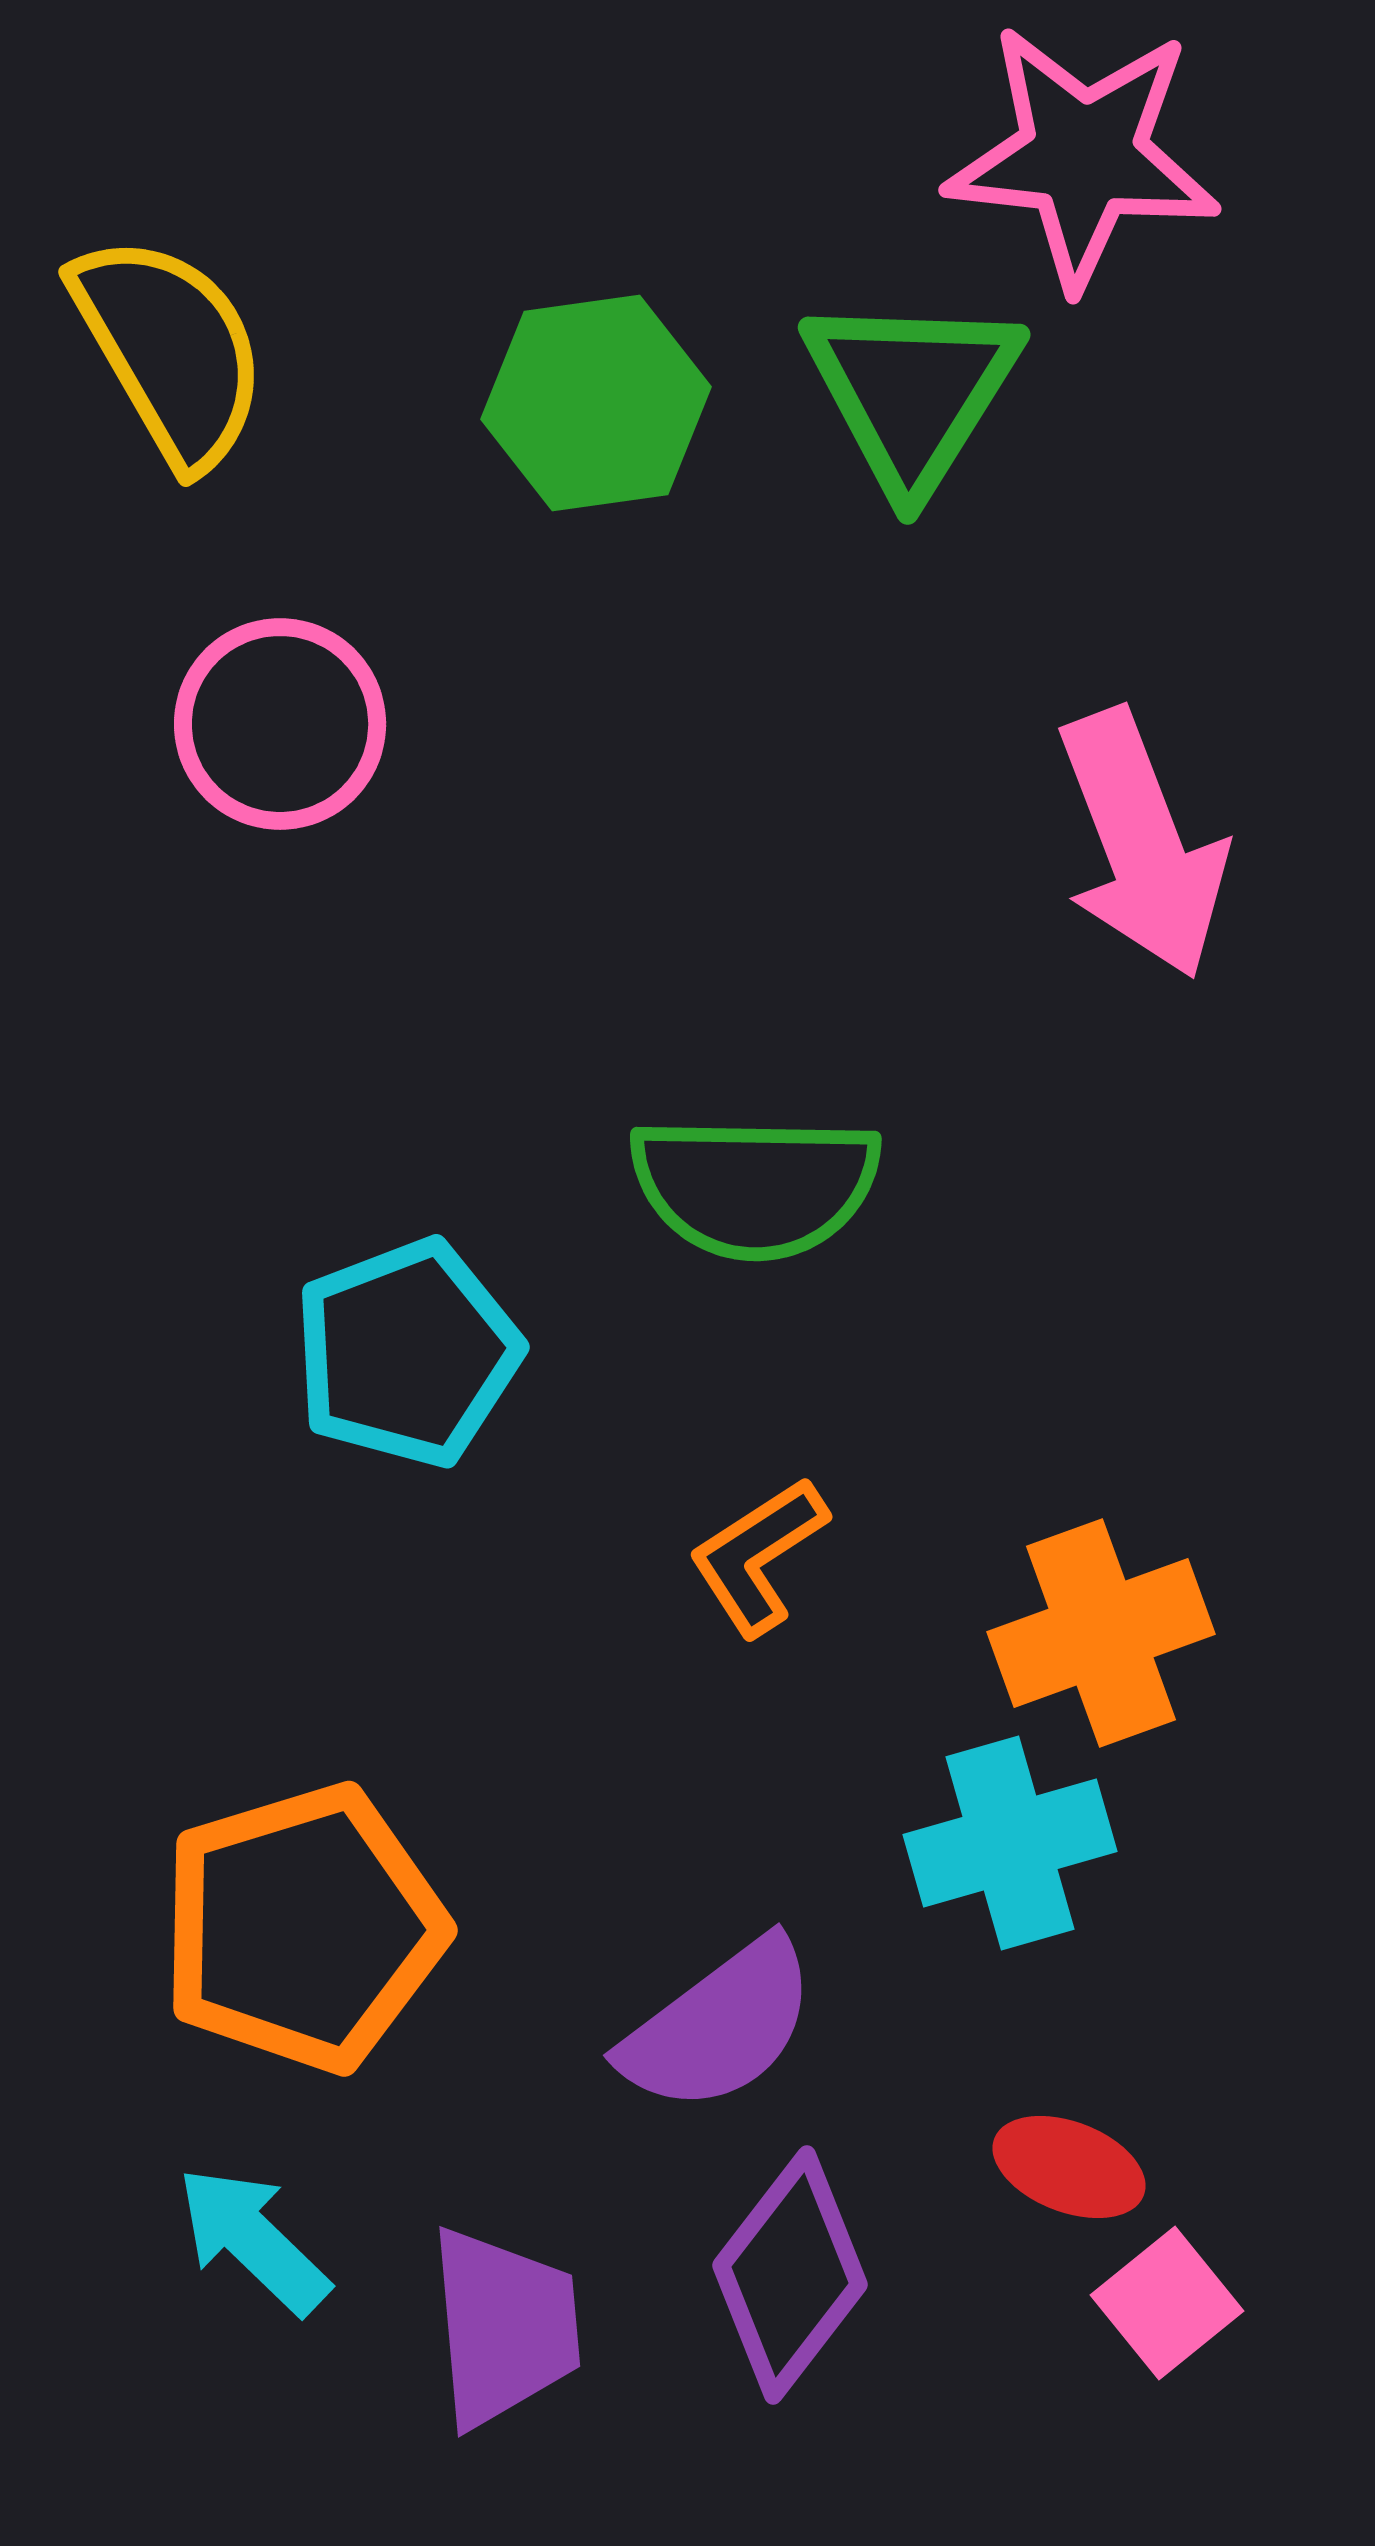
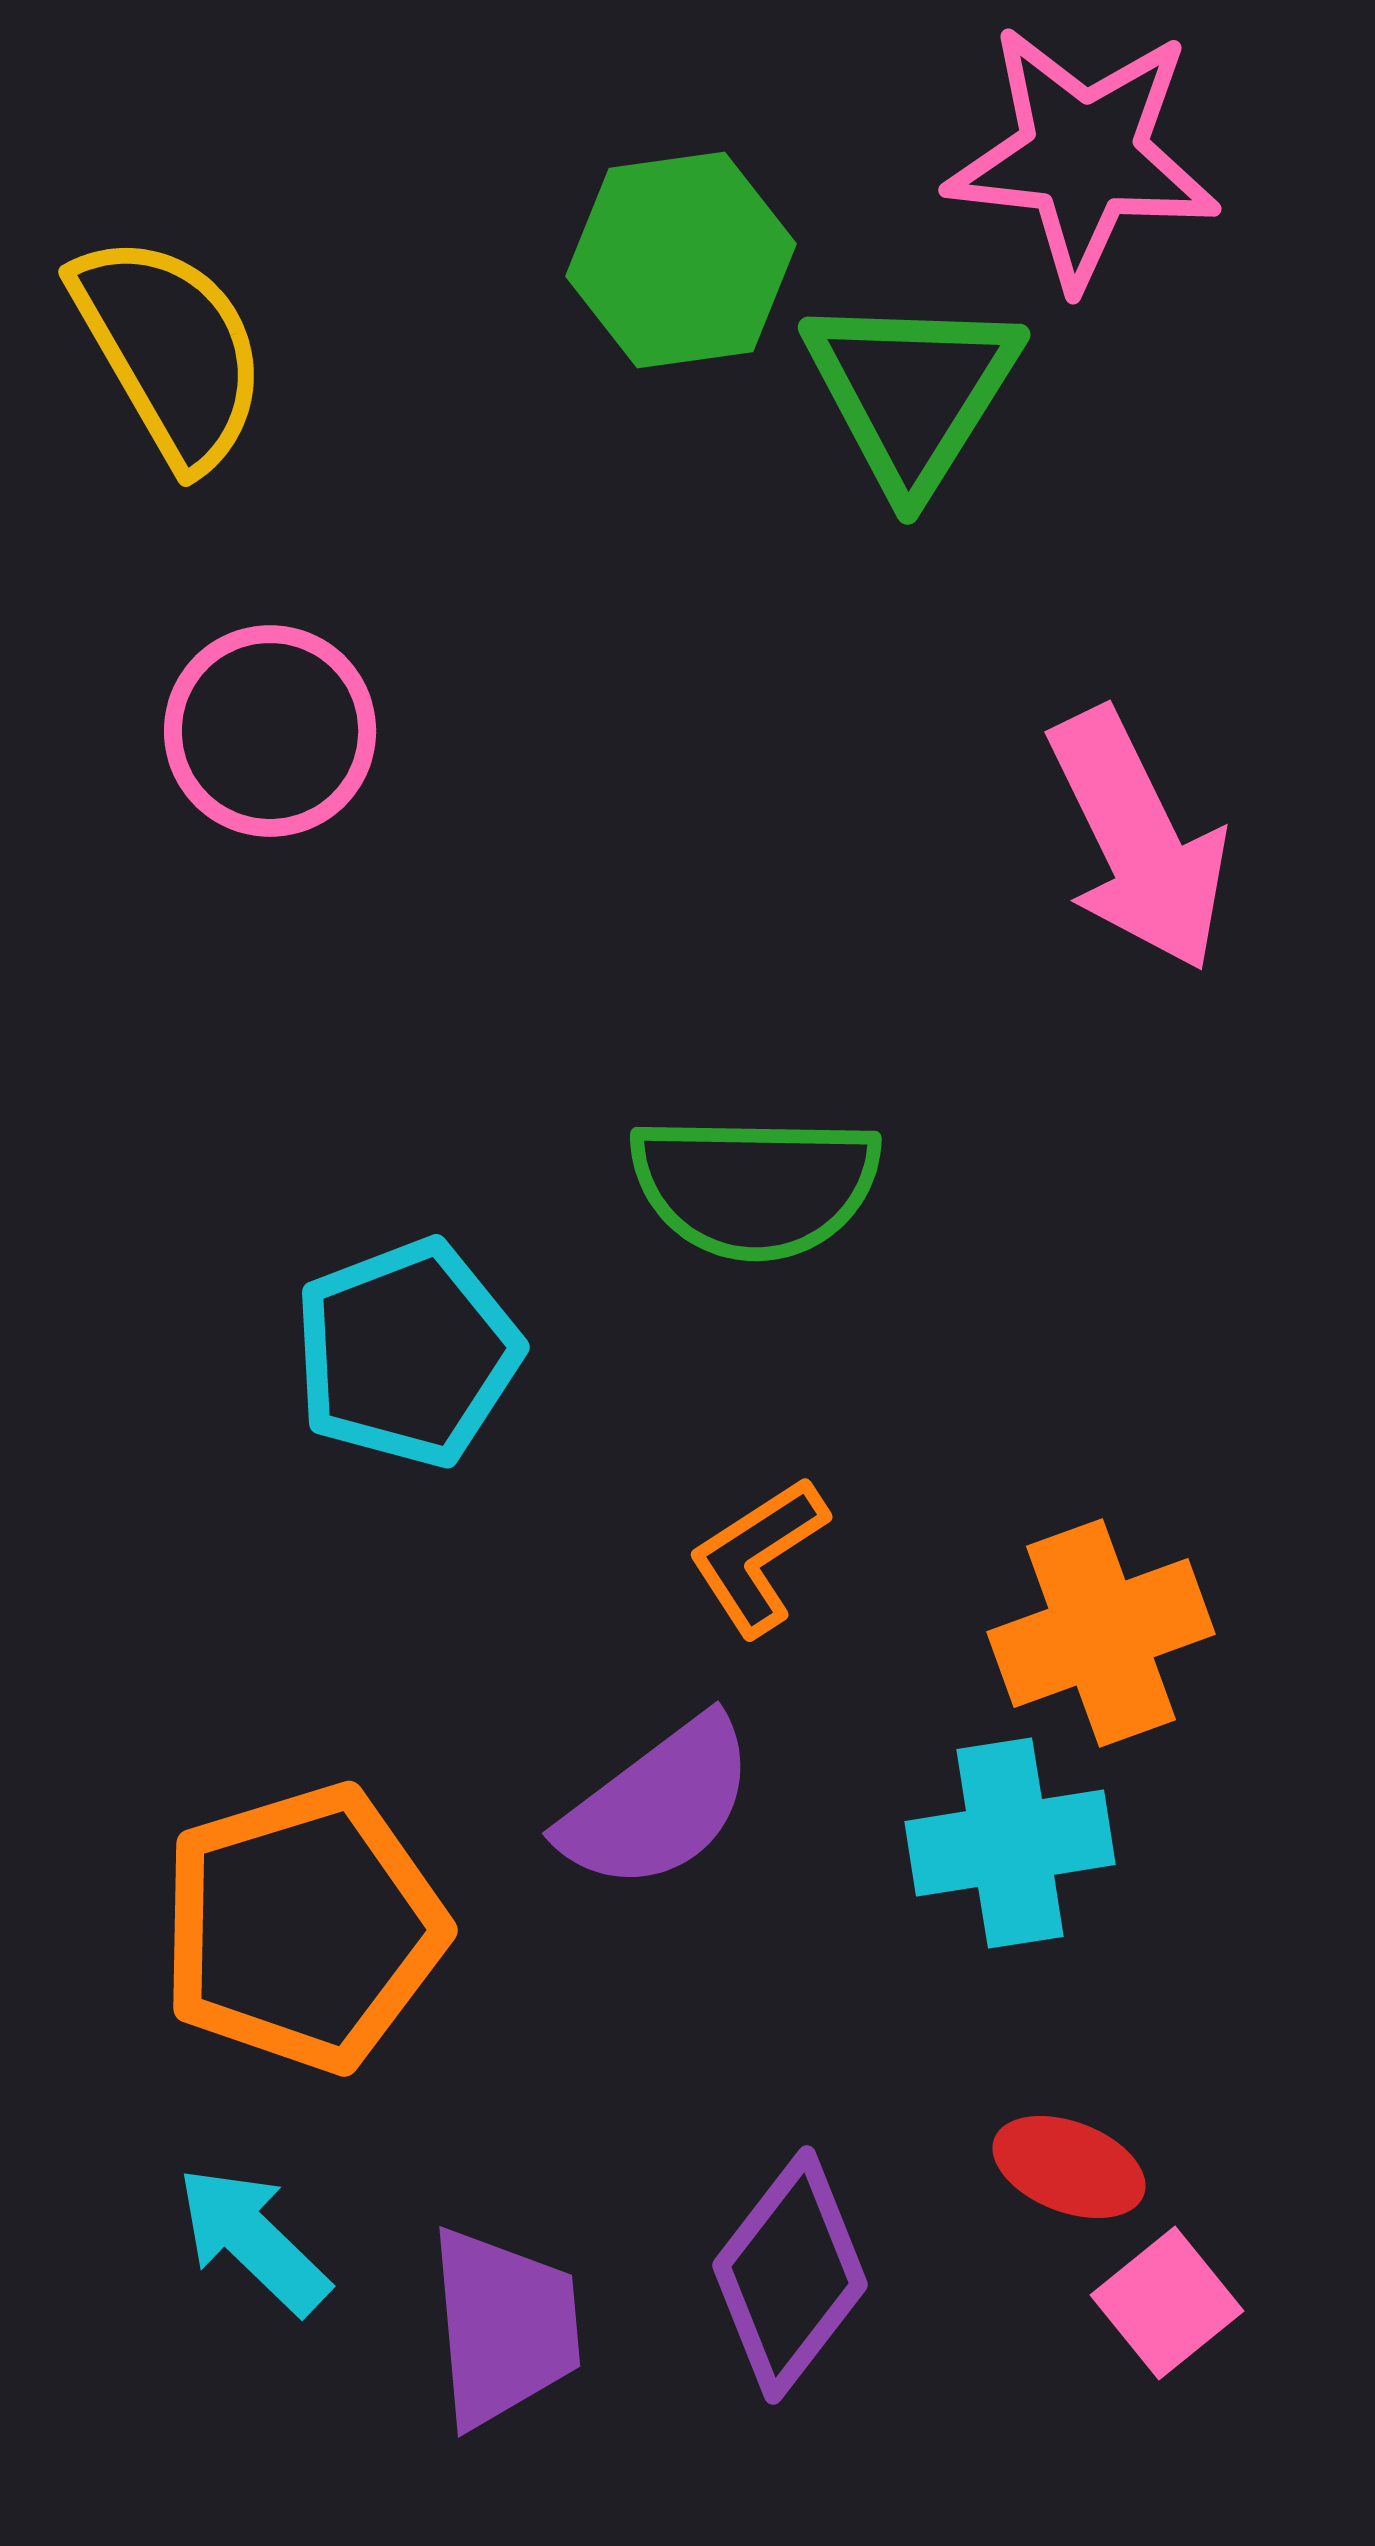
green hexagon: moved 85 px right, 143 px up
pink circle: moved 10 px left, 7 px down
pink arrow: moved 4 px left, 4 px up; rotated 5 degrees counterclockwise
cyan cross: rotated 7 degrees clockwise
purple semicircle: moved 61 px left, 222 px up
